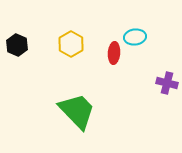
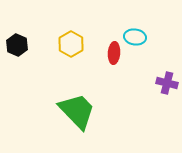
cyan ellipse: rotated 15 degrees clockwise
